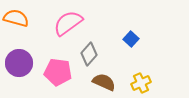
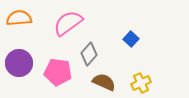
orange semicircle: moved 3 px right; rotated 20 degrees counterclockwise
